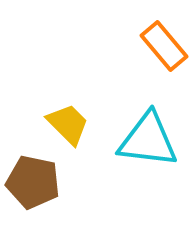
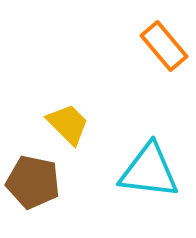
cyan triangle: moved 1 px right, 31 px down
